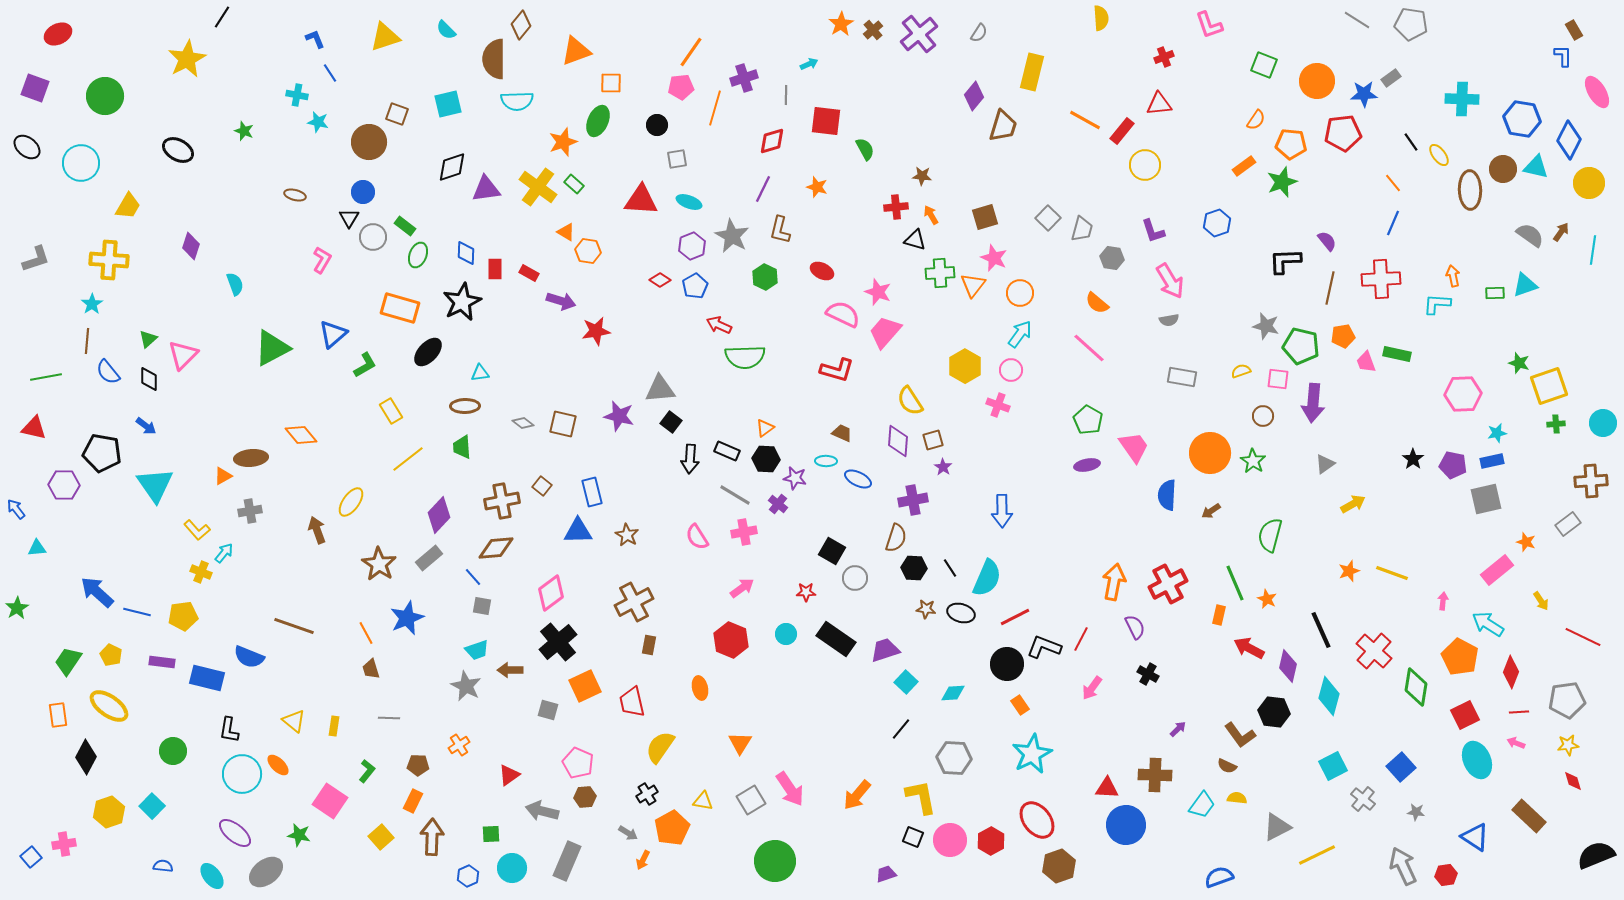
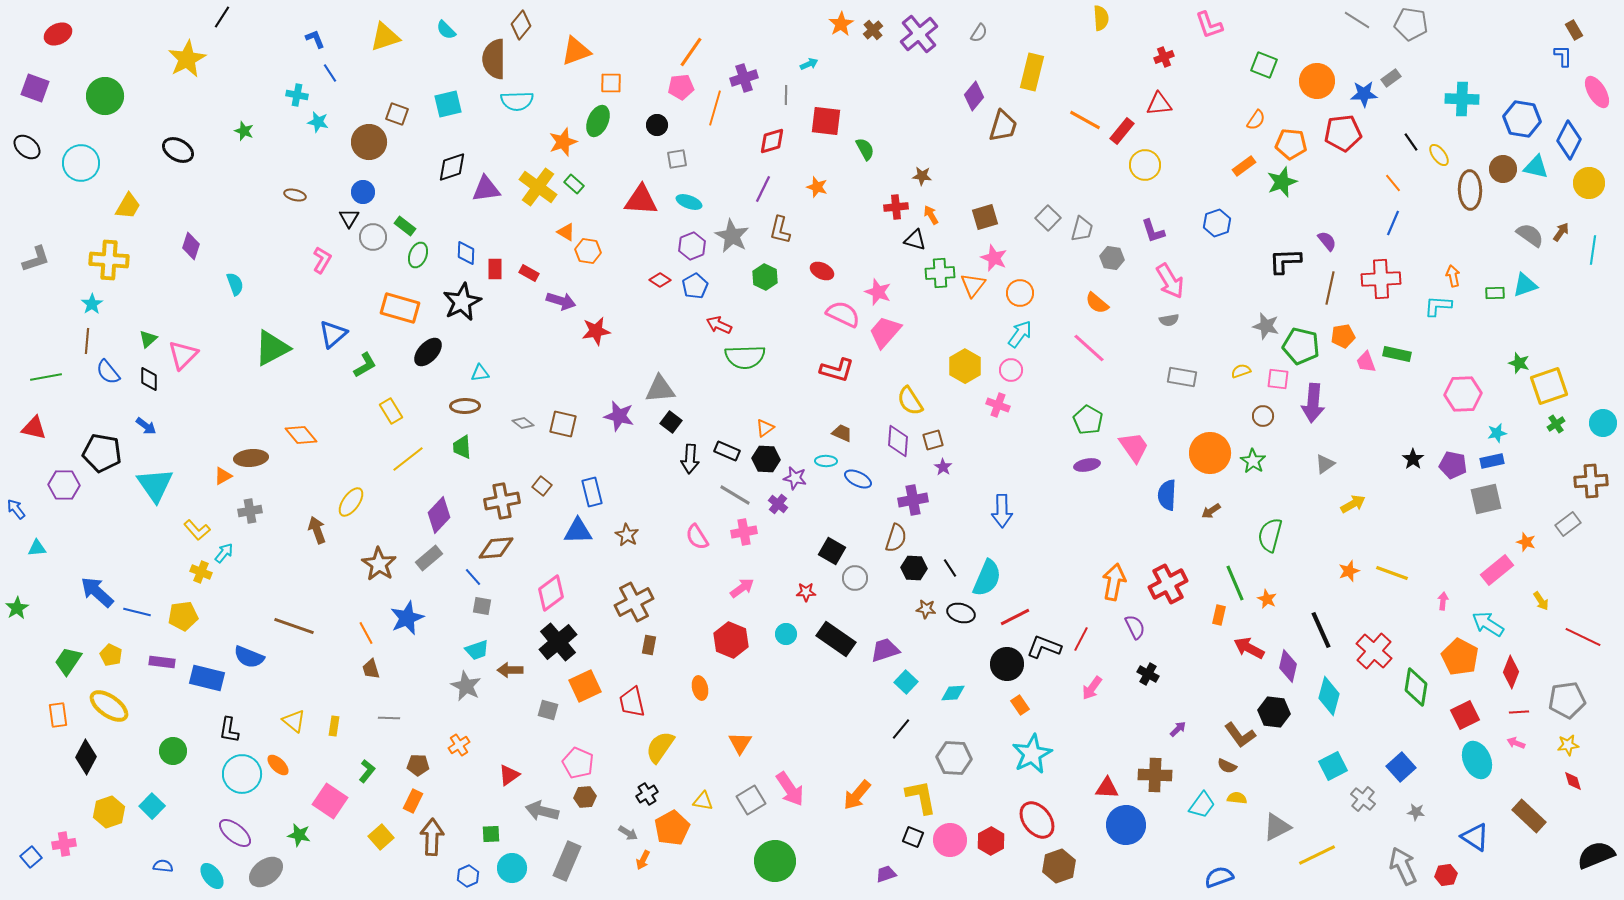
cyan L-shape at (1437, 304): moved 1 px right, 2 px down
green cross at (1556, 424): rotated 30 degrees counterclockwise
